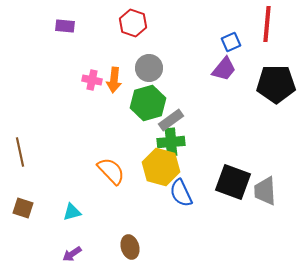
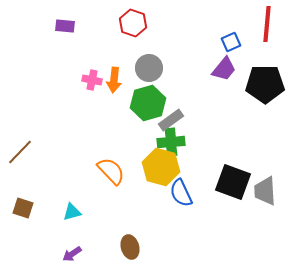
black pentagon: moved 11 px left
brown line: rotated 56 degrees clockwise
